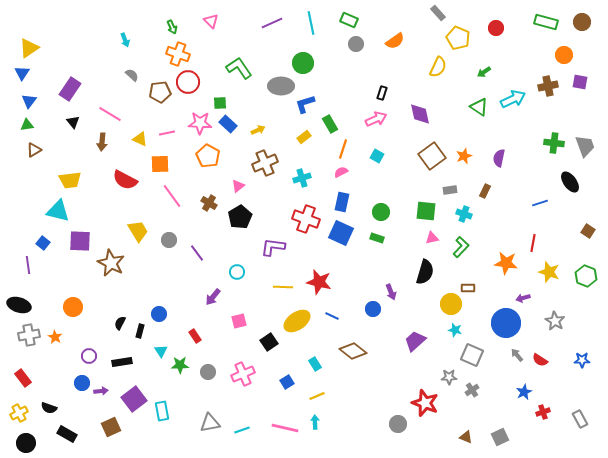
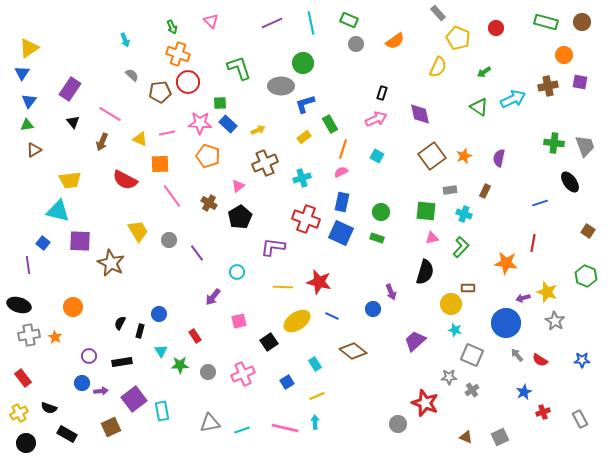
green L-shape at (239, 68): rotated 16 degrees clockwise
brown arrow at (102, 142): rotated 18 degrees clockwise
orange pentagon at (208, 156): rotated 10 degrees counterclockwise
yellow star at (549, 272): moved 2 px left, 20 px down
